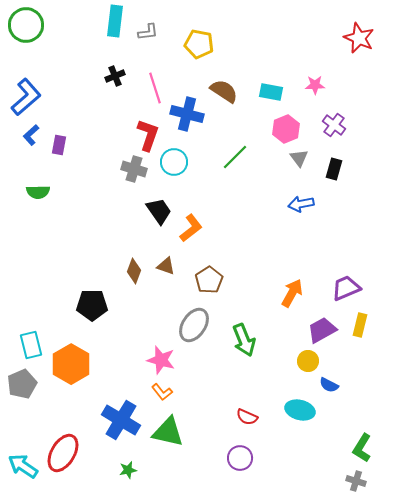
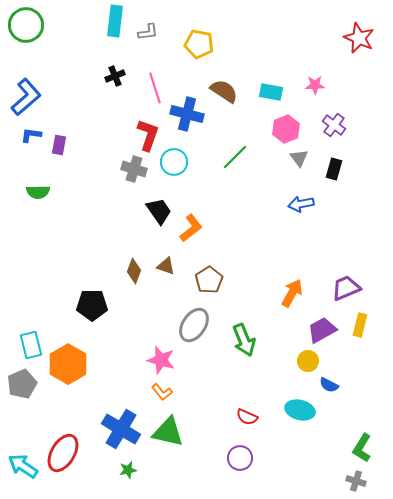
blue L-shape at (31, 135): rotated 50 degrees clockwise
orange hexagon at (71, 364): moved 3 px left
blue cross at (121, 420): moved 9 px down
